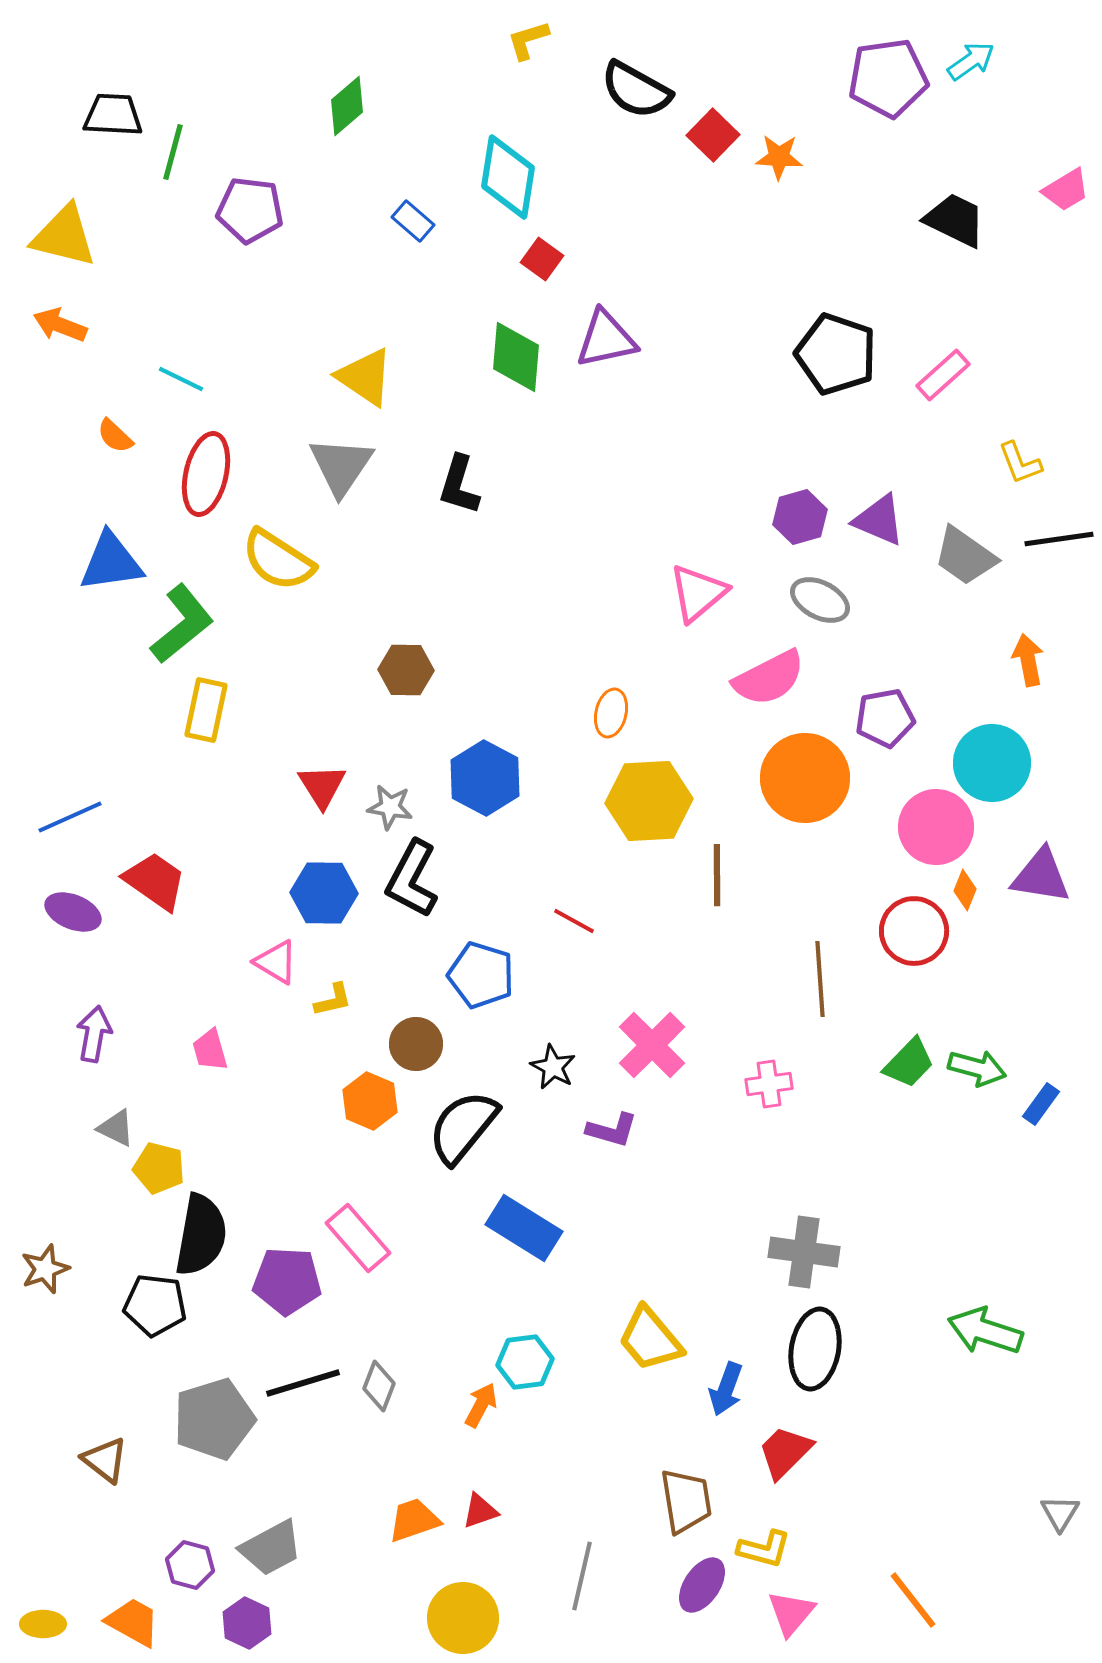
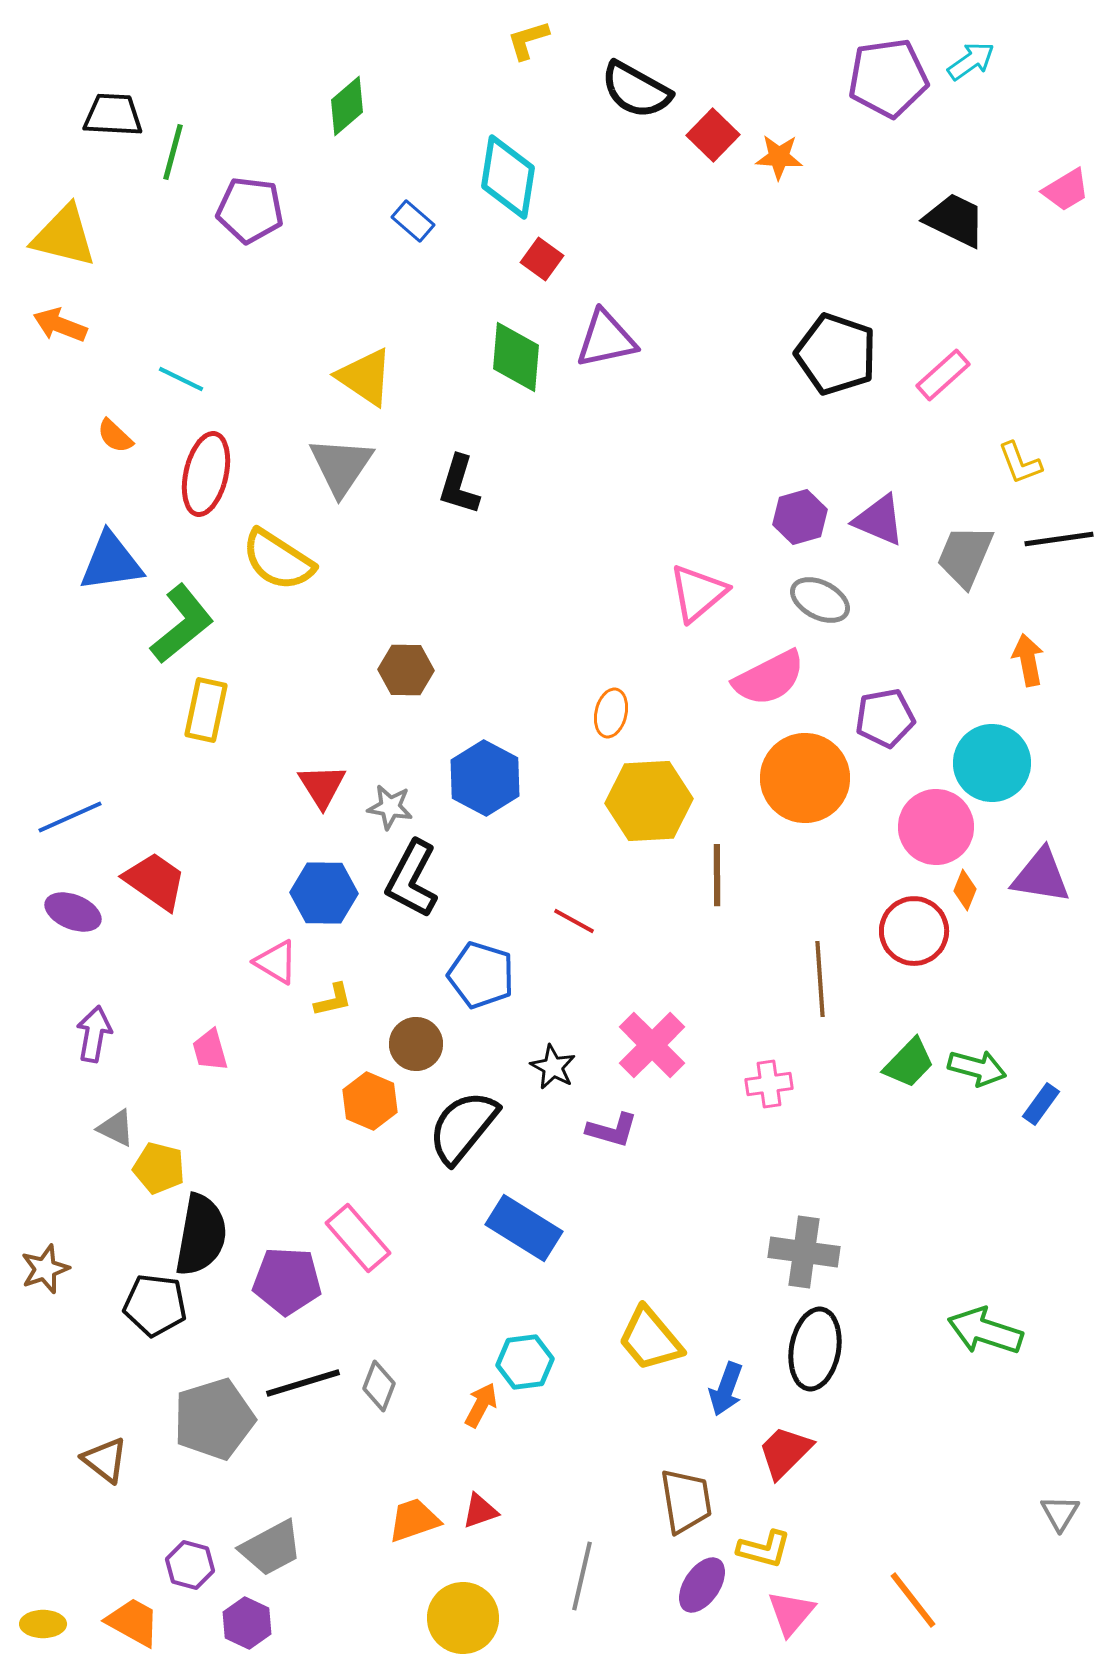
gray trapezoid at (965, 556): rotated 78 degrees clockwise
